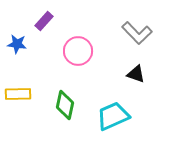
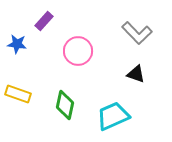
yellow rectangle: rotated 20 degrees clockwise
